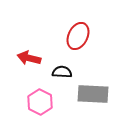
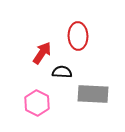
red ellipse: rotated 28 degrees counterclockwise
red arrow: moved 13 px right, 5 px up; rotated 110 degrees clockwise
pink hexagon: moved 3 px left, 1 px down
